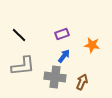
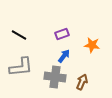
black line: rotated 14 degrees counterclockwise
gray L-shape: moved 2 px left, 1 px down
